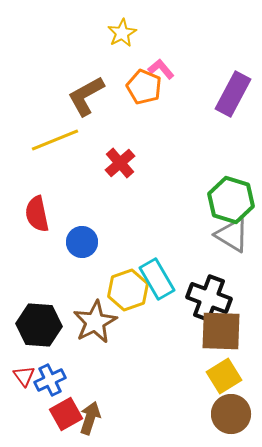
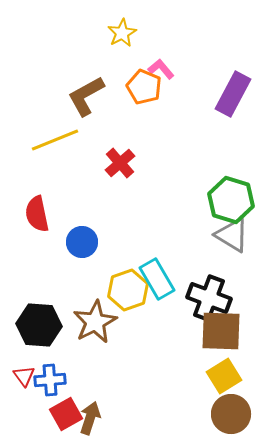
blue cross: rotated 20 degrees clockwise
